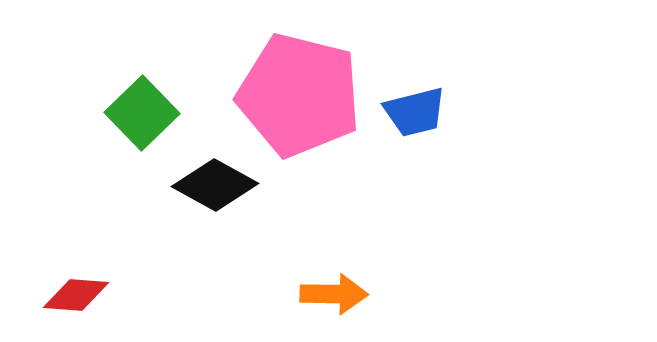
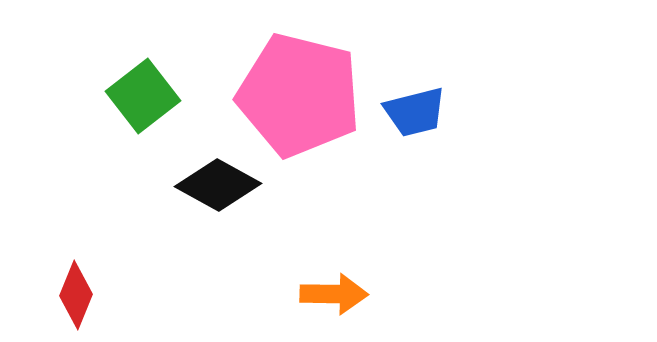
green square: moved 1 px right, 17 px up; rotated 6 degrees clockwise
black diamond: moved 3 px right
red diamond: rotated 72 degrees counterclockwise
